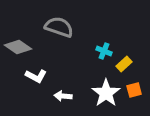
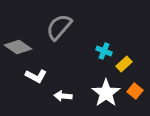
gray semicircle: rotated 68 degrees counterclockwise
orange square: moved 1 px right, 1 px down; rotated 35 degrees counterclockwise
